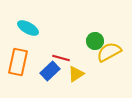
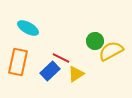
yellow semicircle: moved 2 px right, 1 px up
red line: rotated 12 degrees clockwise
